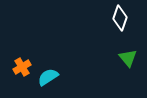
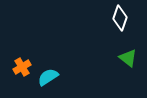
green triangle: rotated 12 degrees counterclockwise
